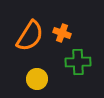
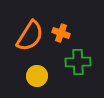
orange cross: moved 1 px left
yellow circle: moved 3 px up
